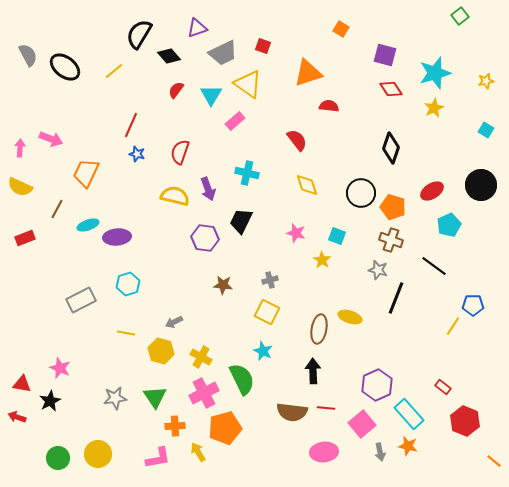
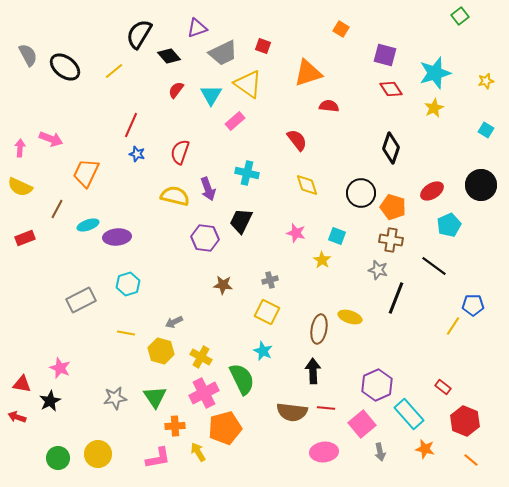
brown cross at (391, 240): rotated 10 degrees counterclockwise
orange star at (408, 446): moved 17 px right, 3 px down
orange line at (494, 461): moved 23 px left, 1 px up
